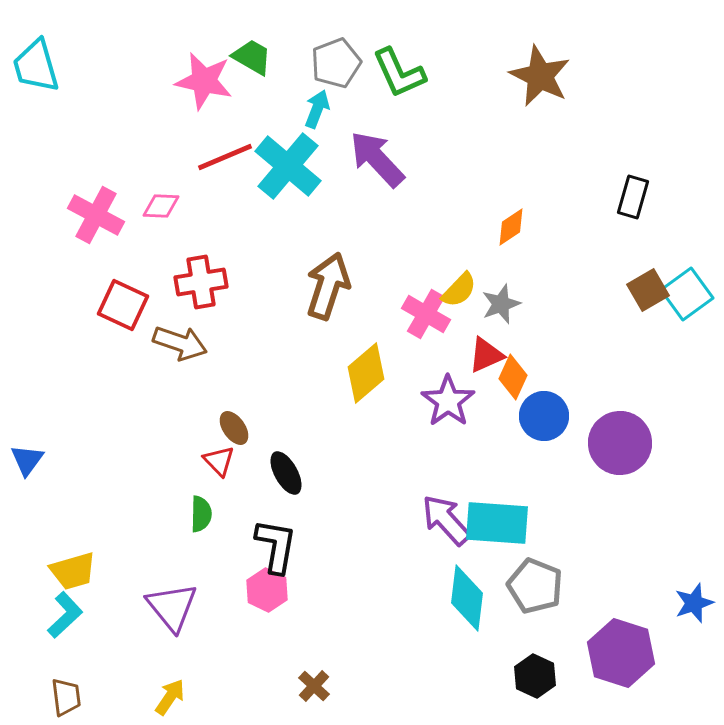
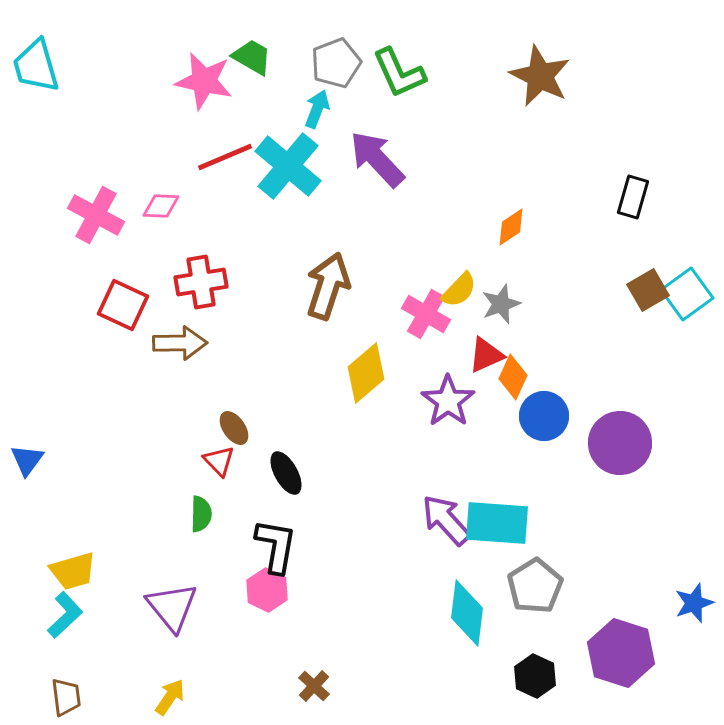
brown arrow at (180, 343): rotated 20 degrees counterclockwise
gray pentagon at (535, 586): rotated 18 degrees clockwise
cyan diamond at (467, 598): moved 15 px down
